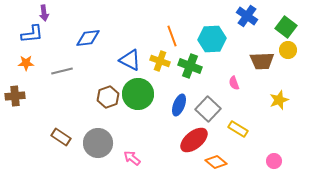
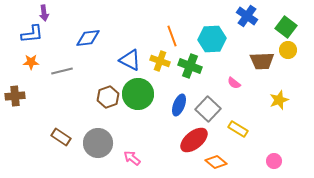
orange star: moved 5 px right, 1 px up
pink semicircle: rotated 32 degrees counterclockwise
